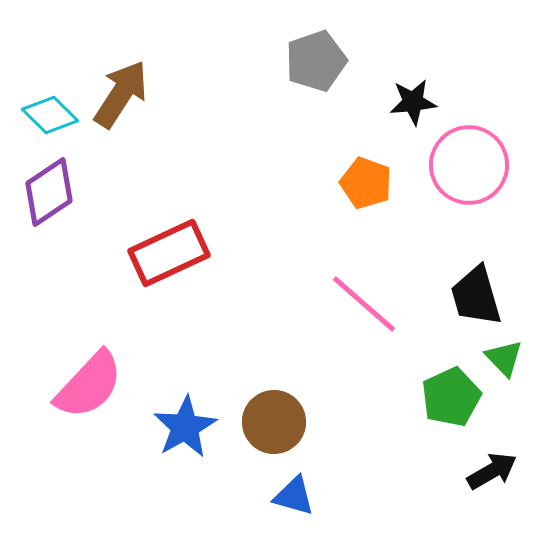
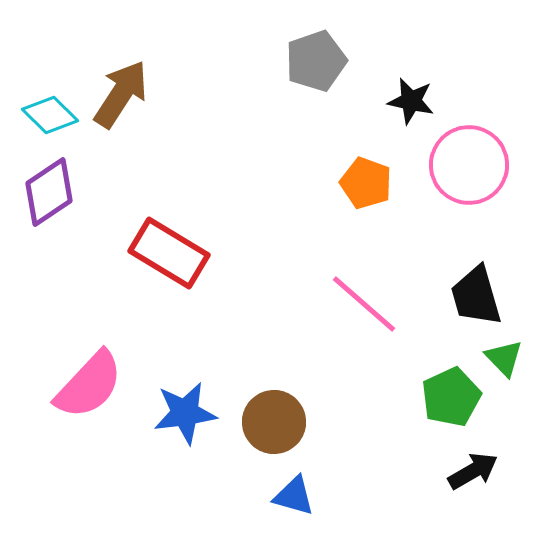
black star: moved 2 px left, 1 px up; rotated 18 degrees clockwise
red rectangle: rotated 56 degrees clockwise
blue star: moved 14 px up; rotated 22 degrees clockwise
black arrow: moved 19 px left
